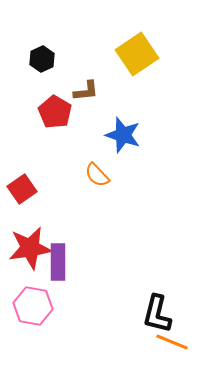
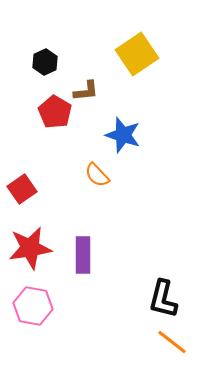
black hexagon: moved 3 px right, 3 px down
purple rectangle: moved 25 px right, 7 px up
black L-shape: moved 6 px right, 15 px up
orange line: rotated 16 degrees clockwise
